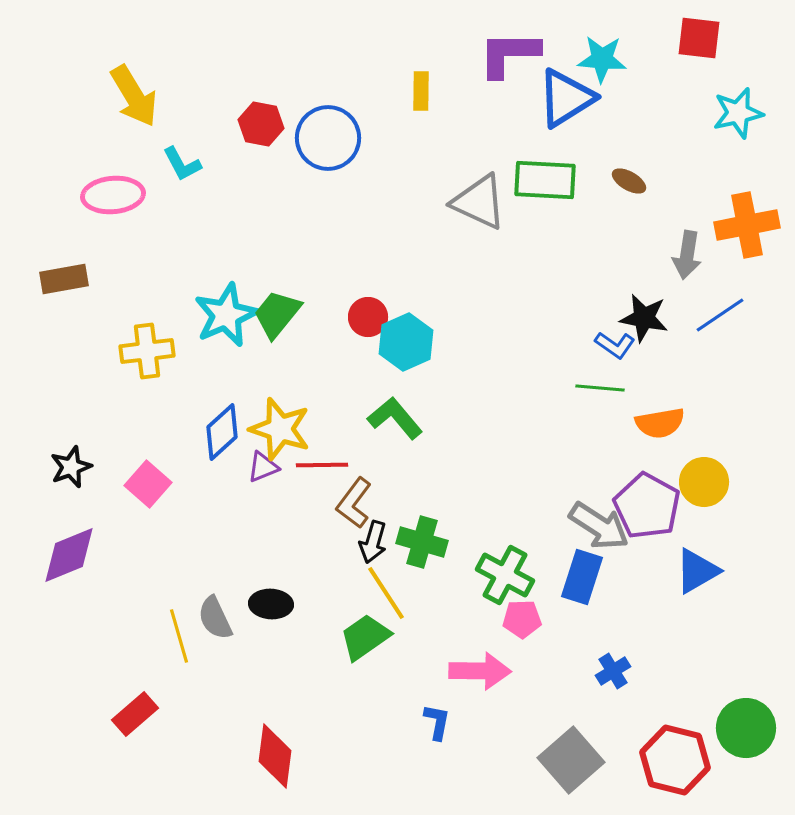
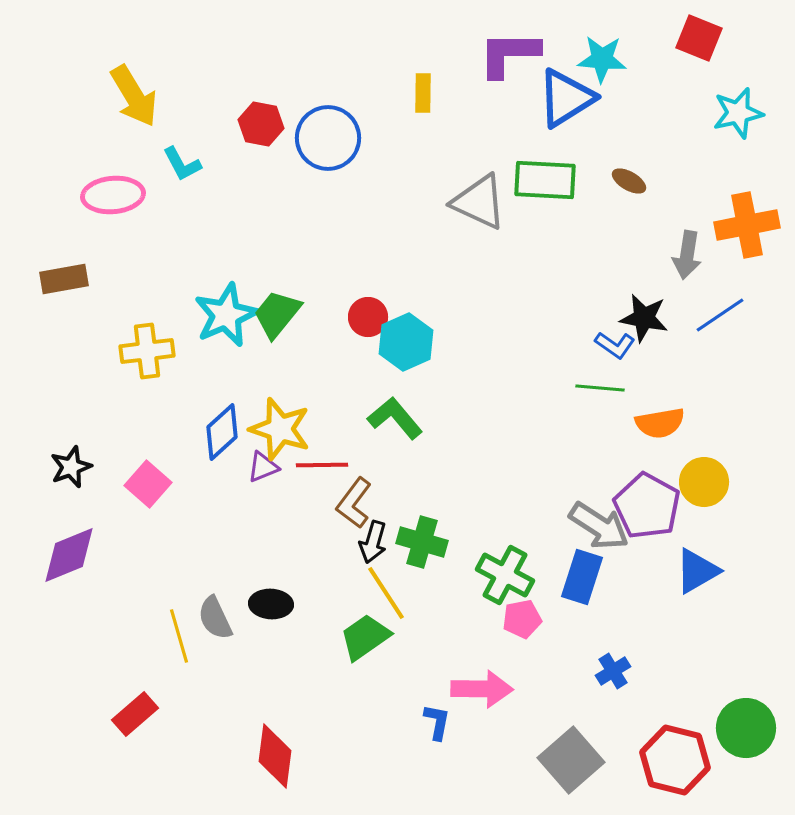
red square at (699, 38): rotated 15 degrees clockwise
yellow rectangle at (421, 91): moved 2 px right, 2 px down
pink pentagon at (522, 619): rotated 9 degrees counterclockwise
pink arrow at (480, 671): moved 2 px right, 18 px down
